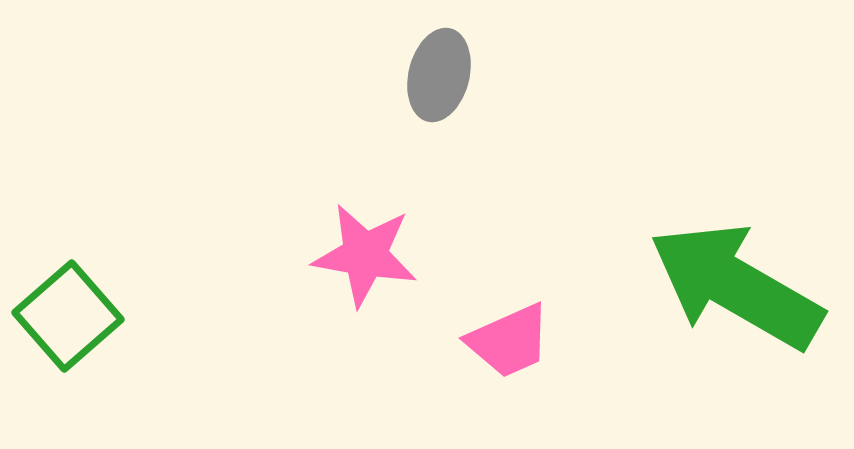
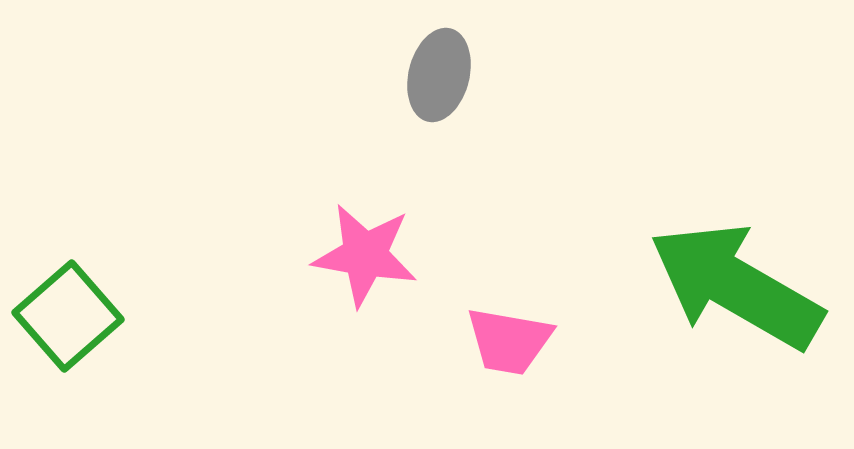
pink trapezoid: rotated 34 degrees clockwise
